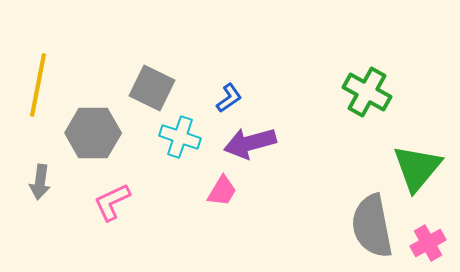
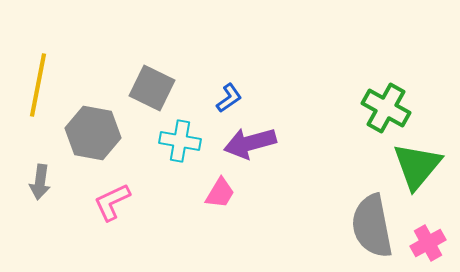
green cross: moved 19 px right, 16 px down
gray hexagon: rotated 10 degrees clockwise
cyan cross: moved 4 px down; rotated 9 degrees counterclockwise
green triangle: moved 2 px up
pink trapezoid: moved 2 px left, 2 px down
